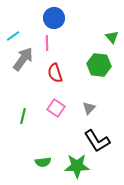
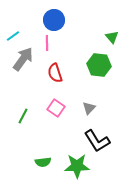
blue circle: moved 2 px down
green line: rotated 14 degrees clockwise
